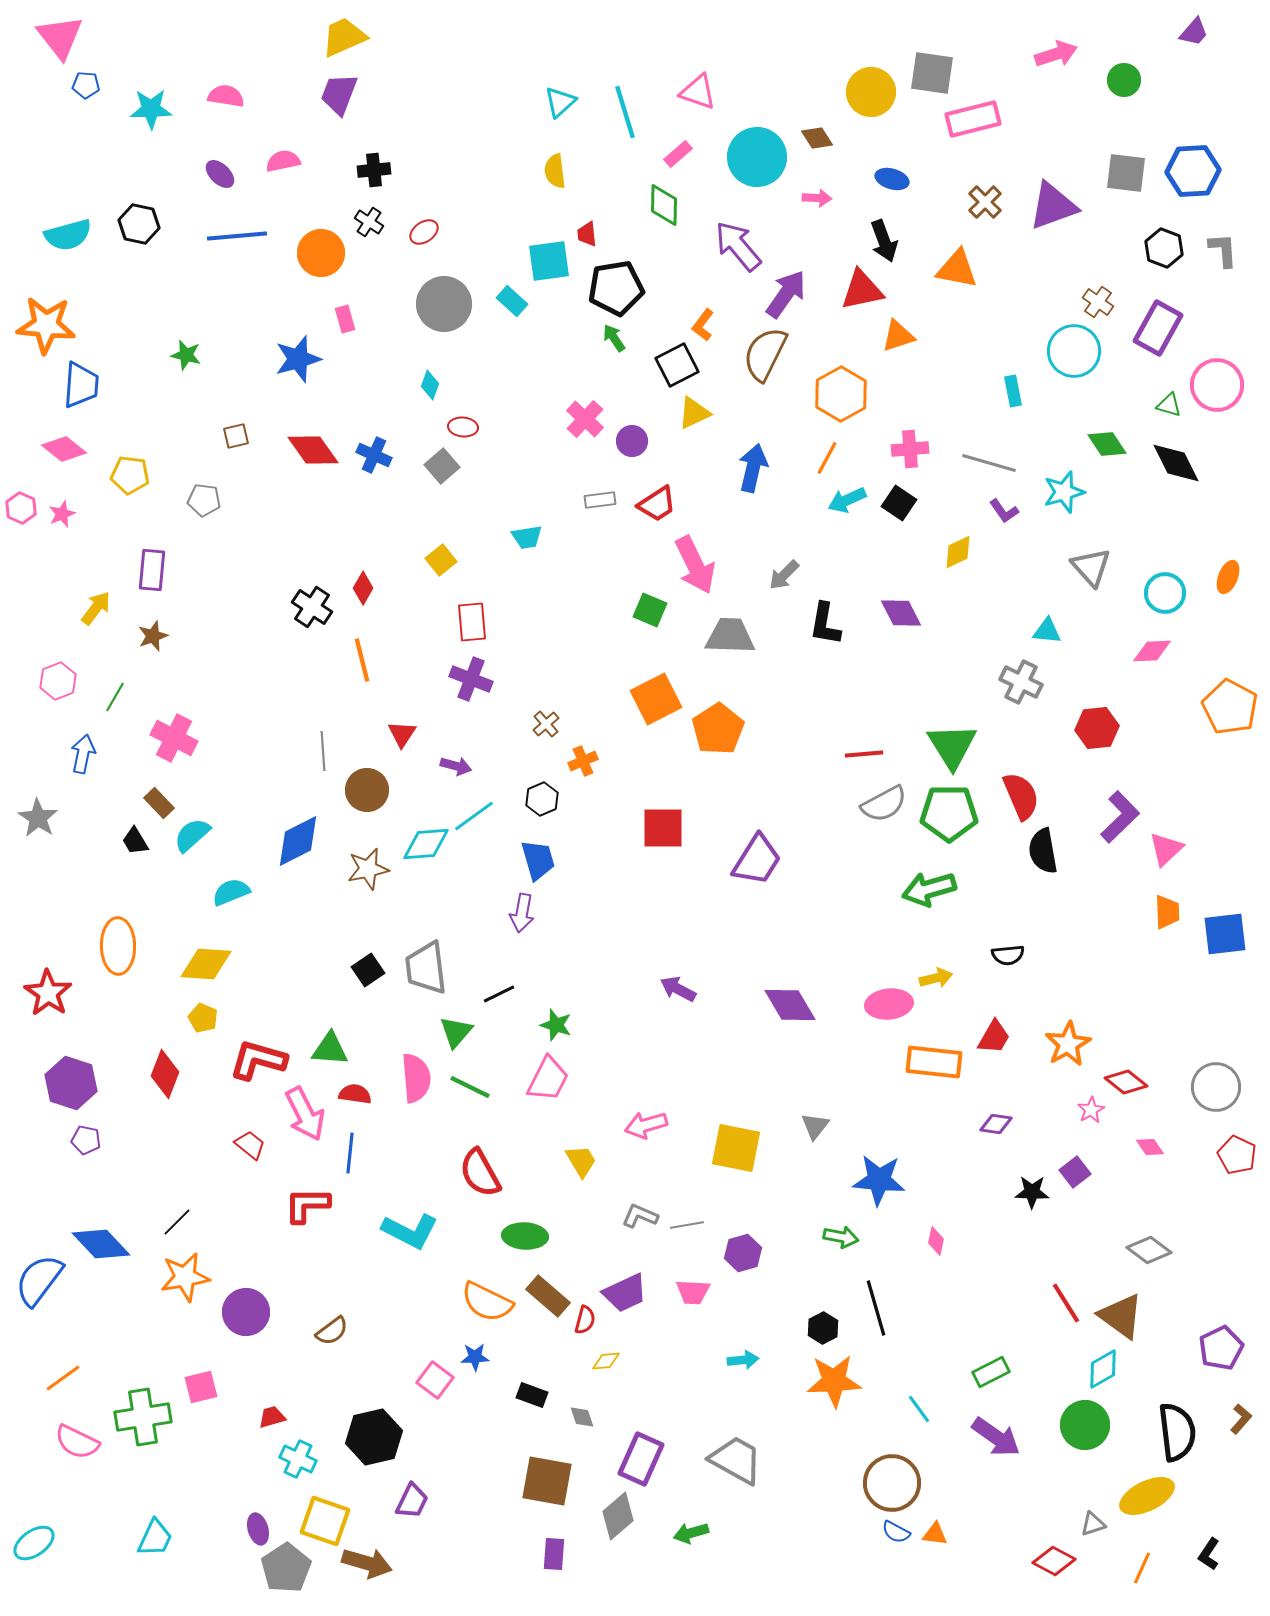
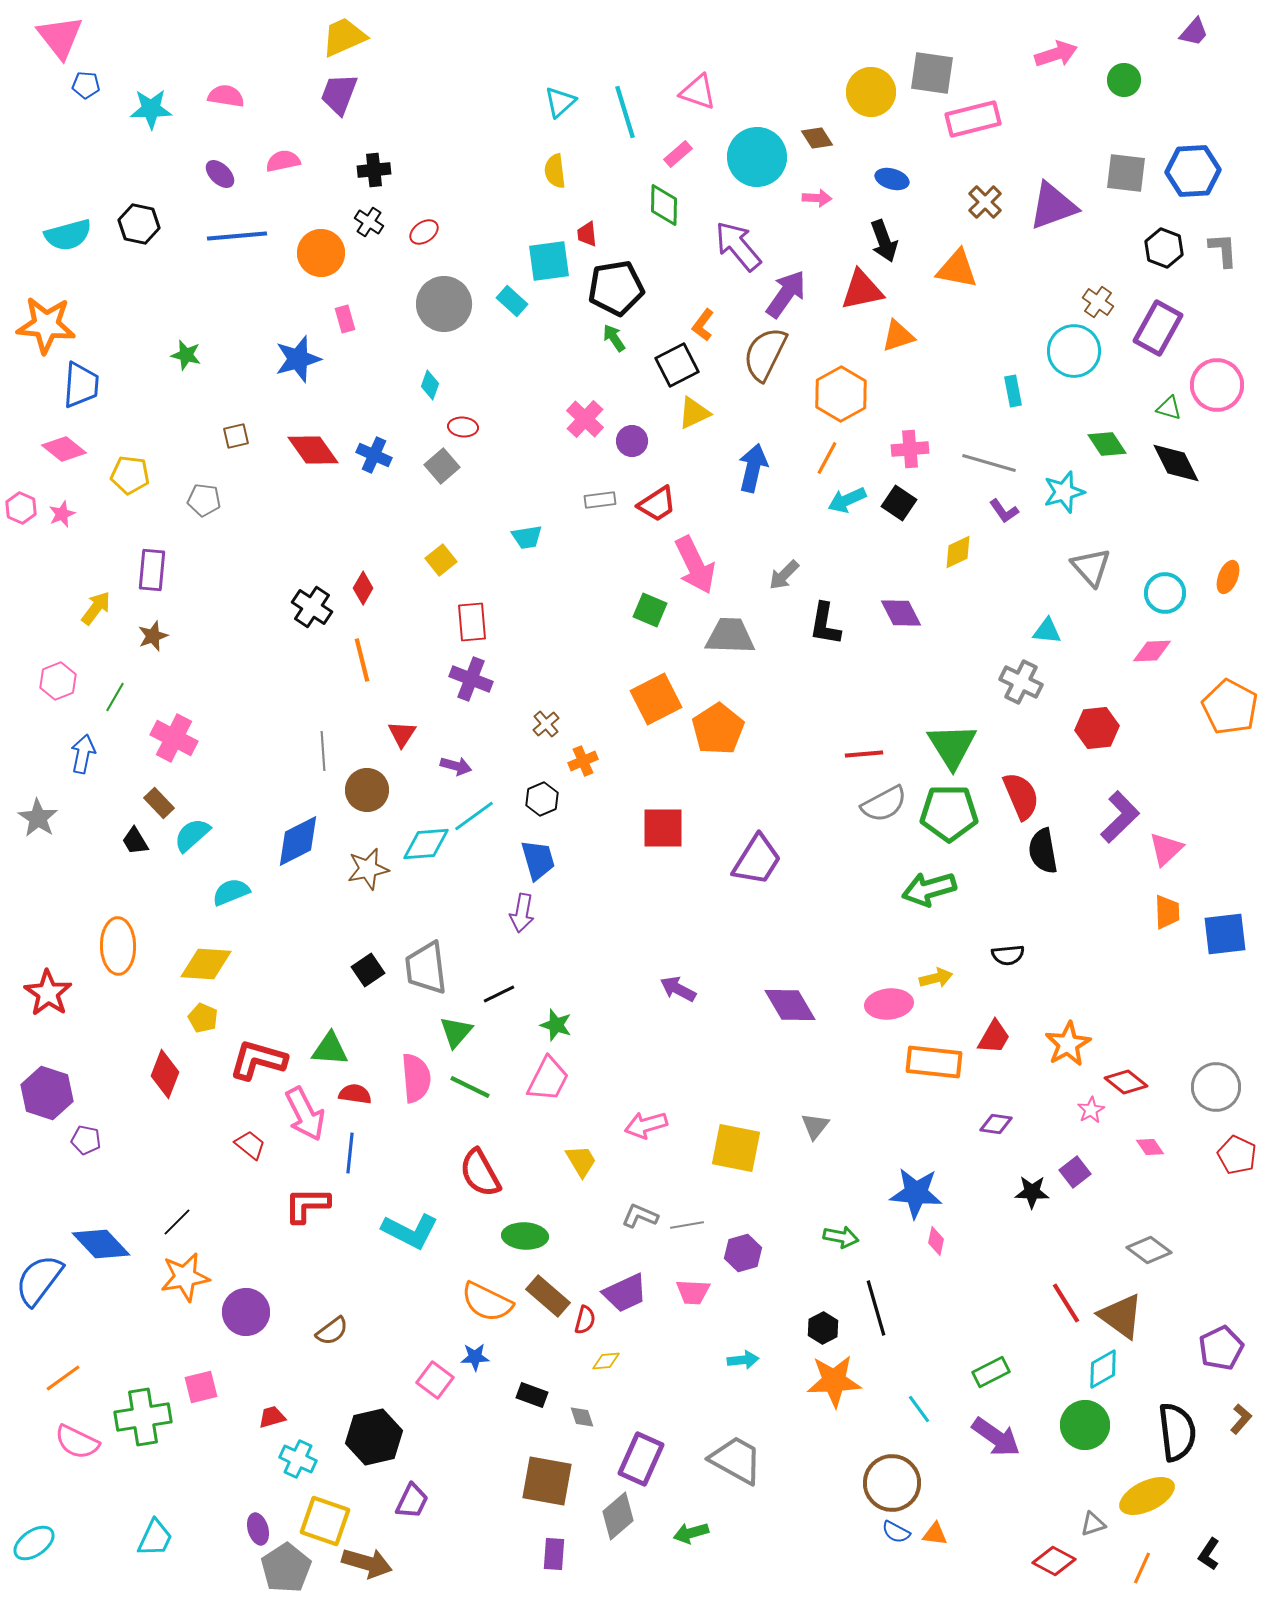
green triangle at (1169, 405): moved 3 px down
purple hexagon at (71, 1083): moved 24 px left, 10 px down
blue star at (879, 1180): moved 37 px right, 13 px down
